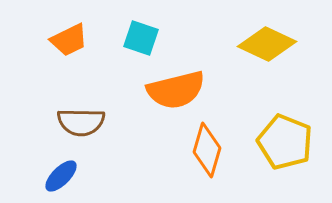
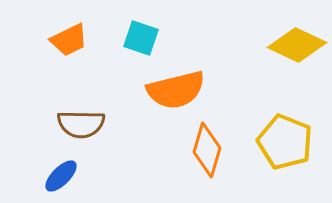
yellow diamond: moved 30 px right, 1 px down
brown semicircle: moved 2 px down
